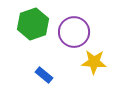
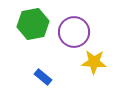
green hexagon: rotated 8 degrees clockwise
blue rectangle: moved 1 px left, 2 px down
